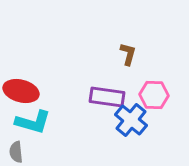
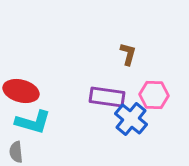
blue cross: moved 1 px up
